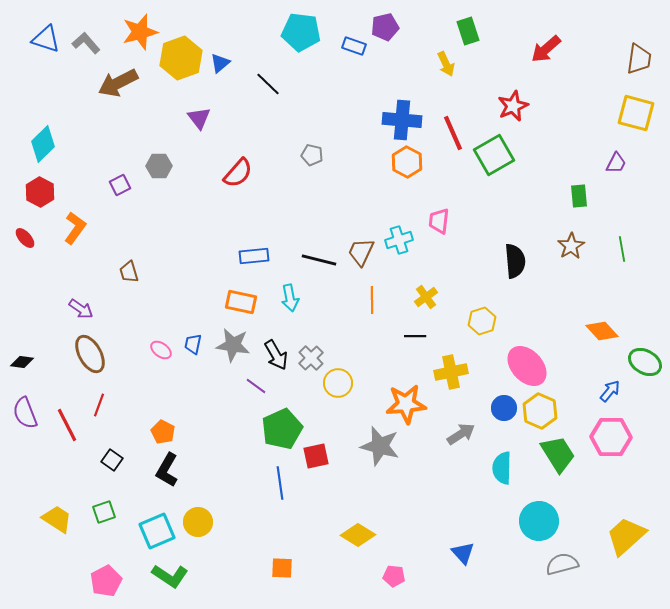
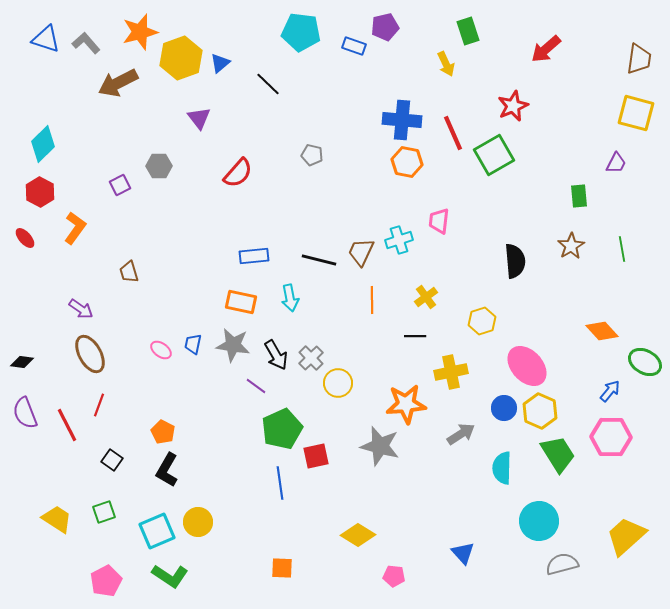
orange hexagon at (407, 162): rotated 16 degrees counterclockwise
